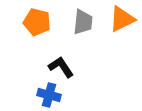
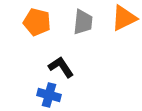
orange triangle: moved 2 px right, 1 px up
